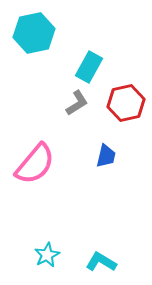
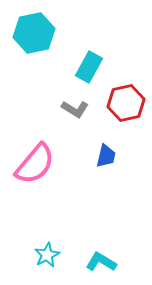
gray L-shape: moved 2 px left, 6 px down; rotated 64 degrees clockwise
